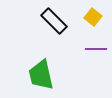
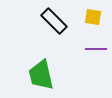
yellow square: rotated 30 degrees counterclockwise
